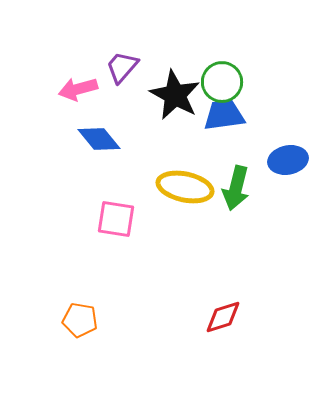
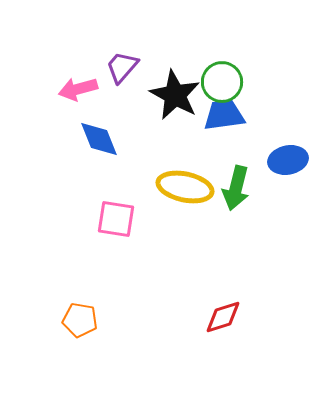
blue diamond: rotated 18 degrees clockwise
